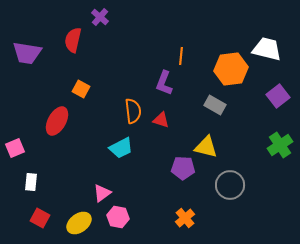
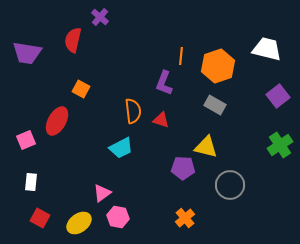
orange hexagon: moved 13 px left, 3 px up; rotated 12 degrees counterclockwise
pink square: moved 11 px right, 8 px up
